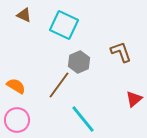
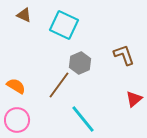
brown L-shape: moved 3 px right, 3 px down
gray hexagon: moved 1 px right, 1 px down
